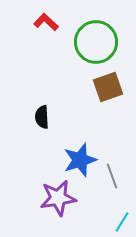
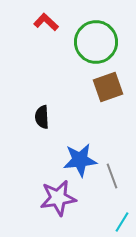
blue star: rotated 12 degrees clockwise
